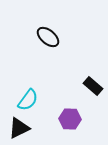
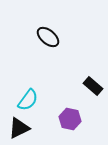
purple hexagon: rotated 10 degrees clockwise
